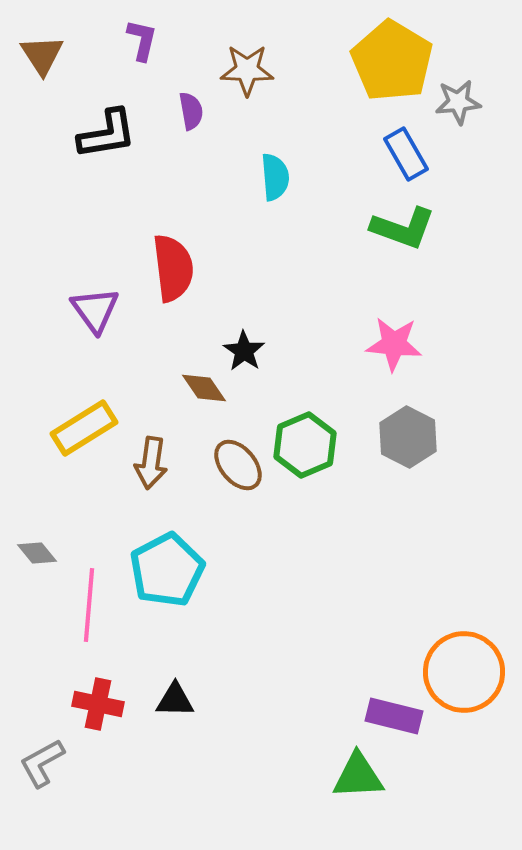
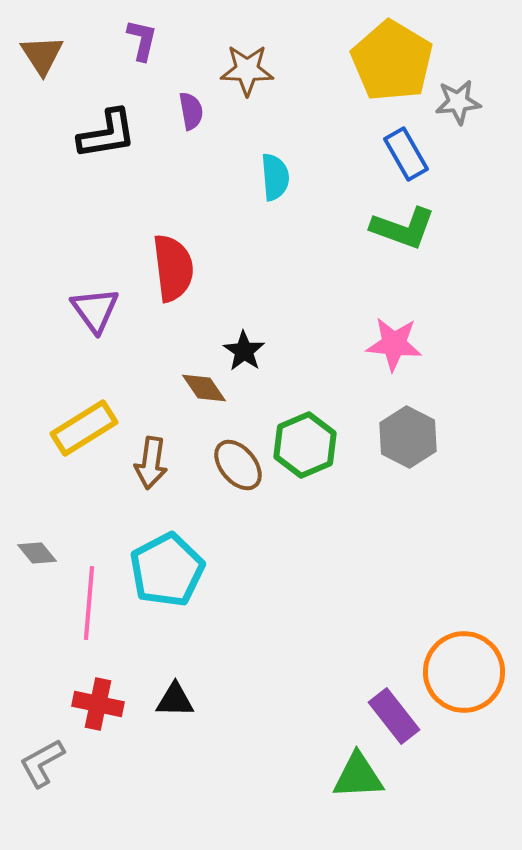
pink line: moved 2 px up
purple rectangle: rotated 38 degrees clockwise
